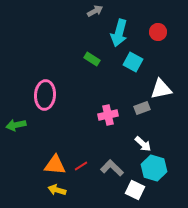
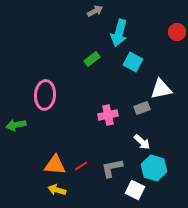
red circle: moved 19 px right
green rectangle: rotated 70 degrees counterclockwise
white arrow: moved 1 px left, 2 px up
gray L-shape: rotated 55 degrees counterclockwise
